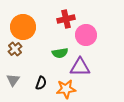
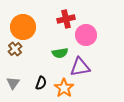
purple triangle: rotated 10 degrees counterclockwise
gray triangle: moved 3 px down
orange star: moved 2 px left, 1 px up; rotated 30 degrees counterclockwise
